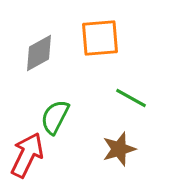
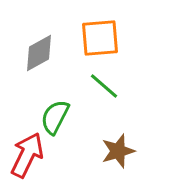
green line: moved 27 px left, 12 px up; rotated 12 degrees clockwise
brown star: moved 1 px left, 2 px down
